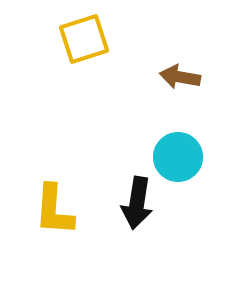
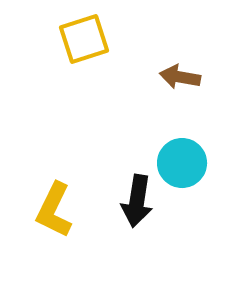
cyan circle: moved 4 px right, 6 px down
black arrow: moved 2 px up
yellow L-shape: rotated 22 degrees clockwise
